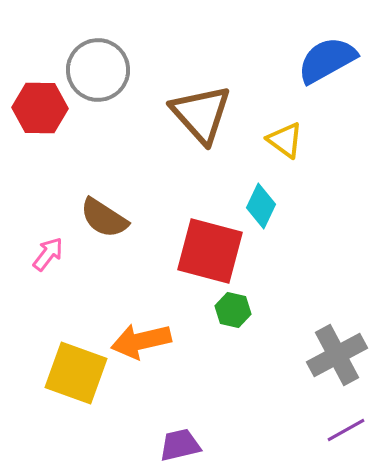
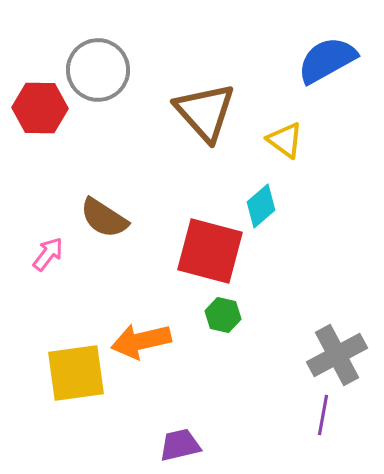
brown triangle: moved 4 px right, 2 px up
cyan diamond: rotated 24 degrees clockwise
green hexagon: moved 10 px left, 5 px down
yellow square: rotated 28 degrees counterclockwise
purple line: moved 23 px left, 15 px up; rotated 51 degrees counterclockwise
